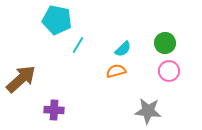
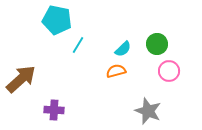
green circle: moved 8 px left, 1 px down
gray star: rotated 16 degrees clockwise
